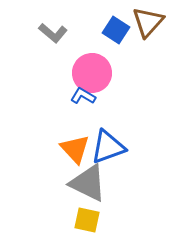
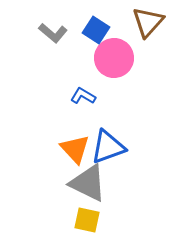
blue square: moved 20 px left
pink circle: moved 22 px right, 15 px up
